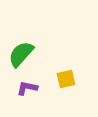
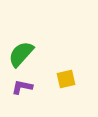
purple L-shape: moved 5 px left, 1 px up
